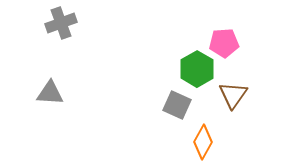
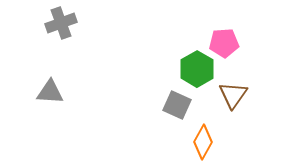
gray triangle: moved 1 px up
